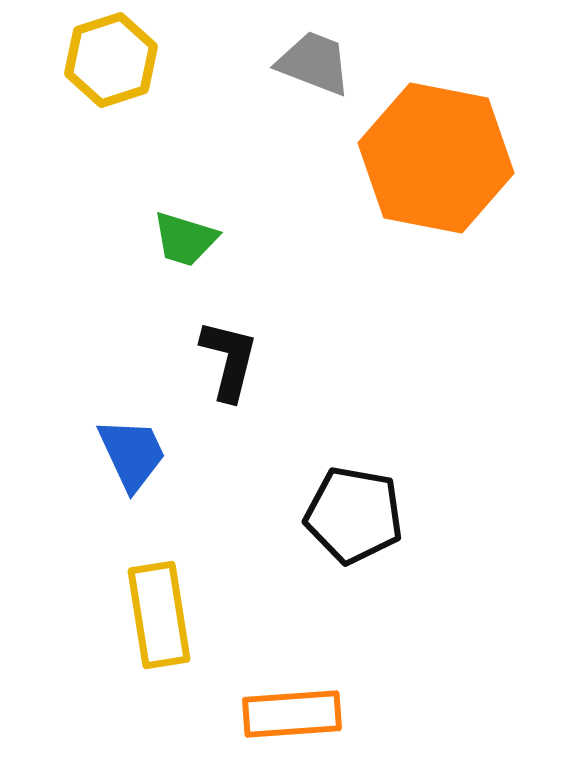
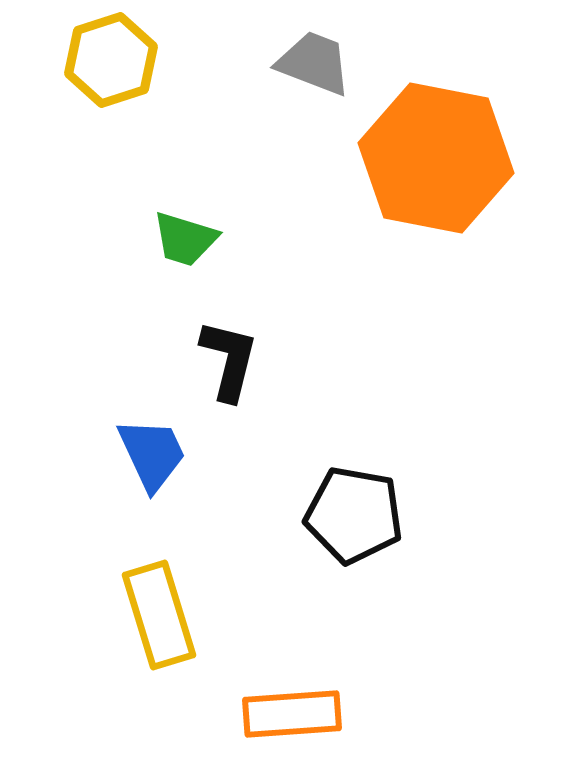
blue trapezoid: moved 20 px right
yellow rectangle: rotated 8 degrees counterclockwise
